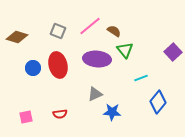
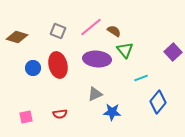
pink line: moved 1 px right, 1 px down
